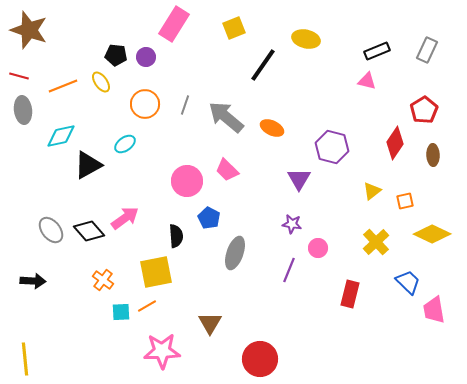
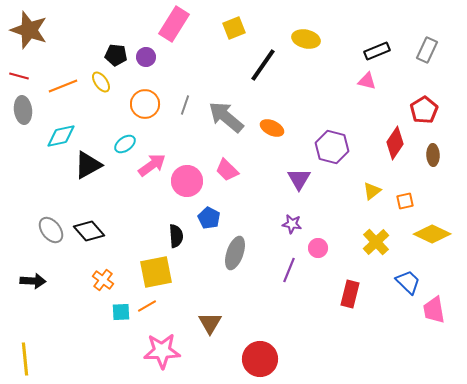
pink arrow at (125, 218): moved 27 px right, 53 px up
